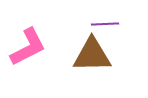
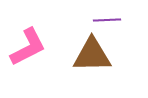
purple line: moved 2 px right, 4 px up
